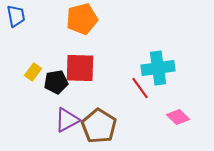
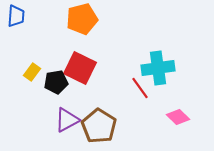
blue trapezoid: rotated 15 degrees clockwise
red square: rotated 24 degrees clockwise
yellow rectangle: moved 1 px left
